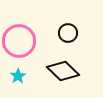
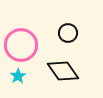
pink circle: moved 2 px right, 4 px down
black diamond: rotated 12 degrees clockwise
